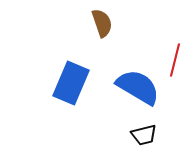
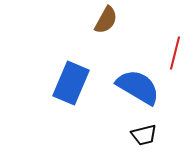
brown semicircle: moved 4 px right, 3 px up; rotated 48 degrees clockwise
red line: moved 7 px up
